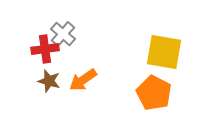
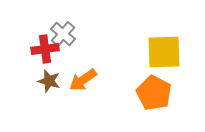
yellow square: rotated 12 degrees counterclockwise
